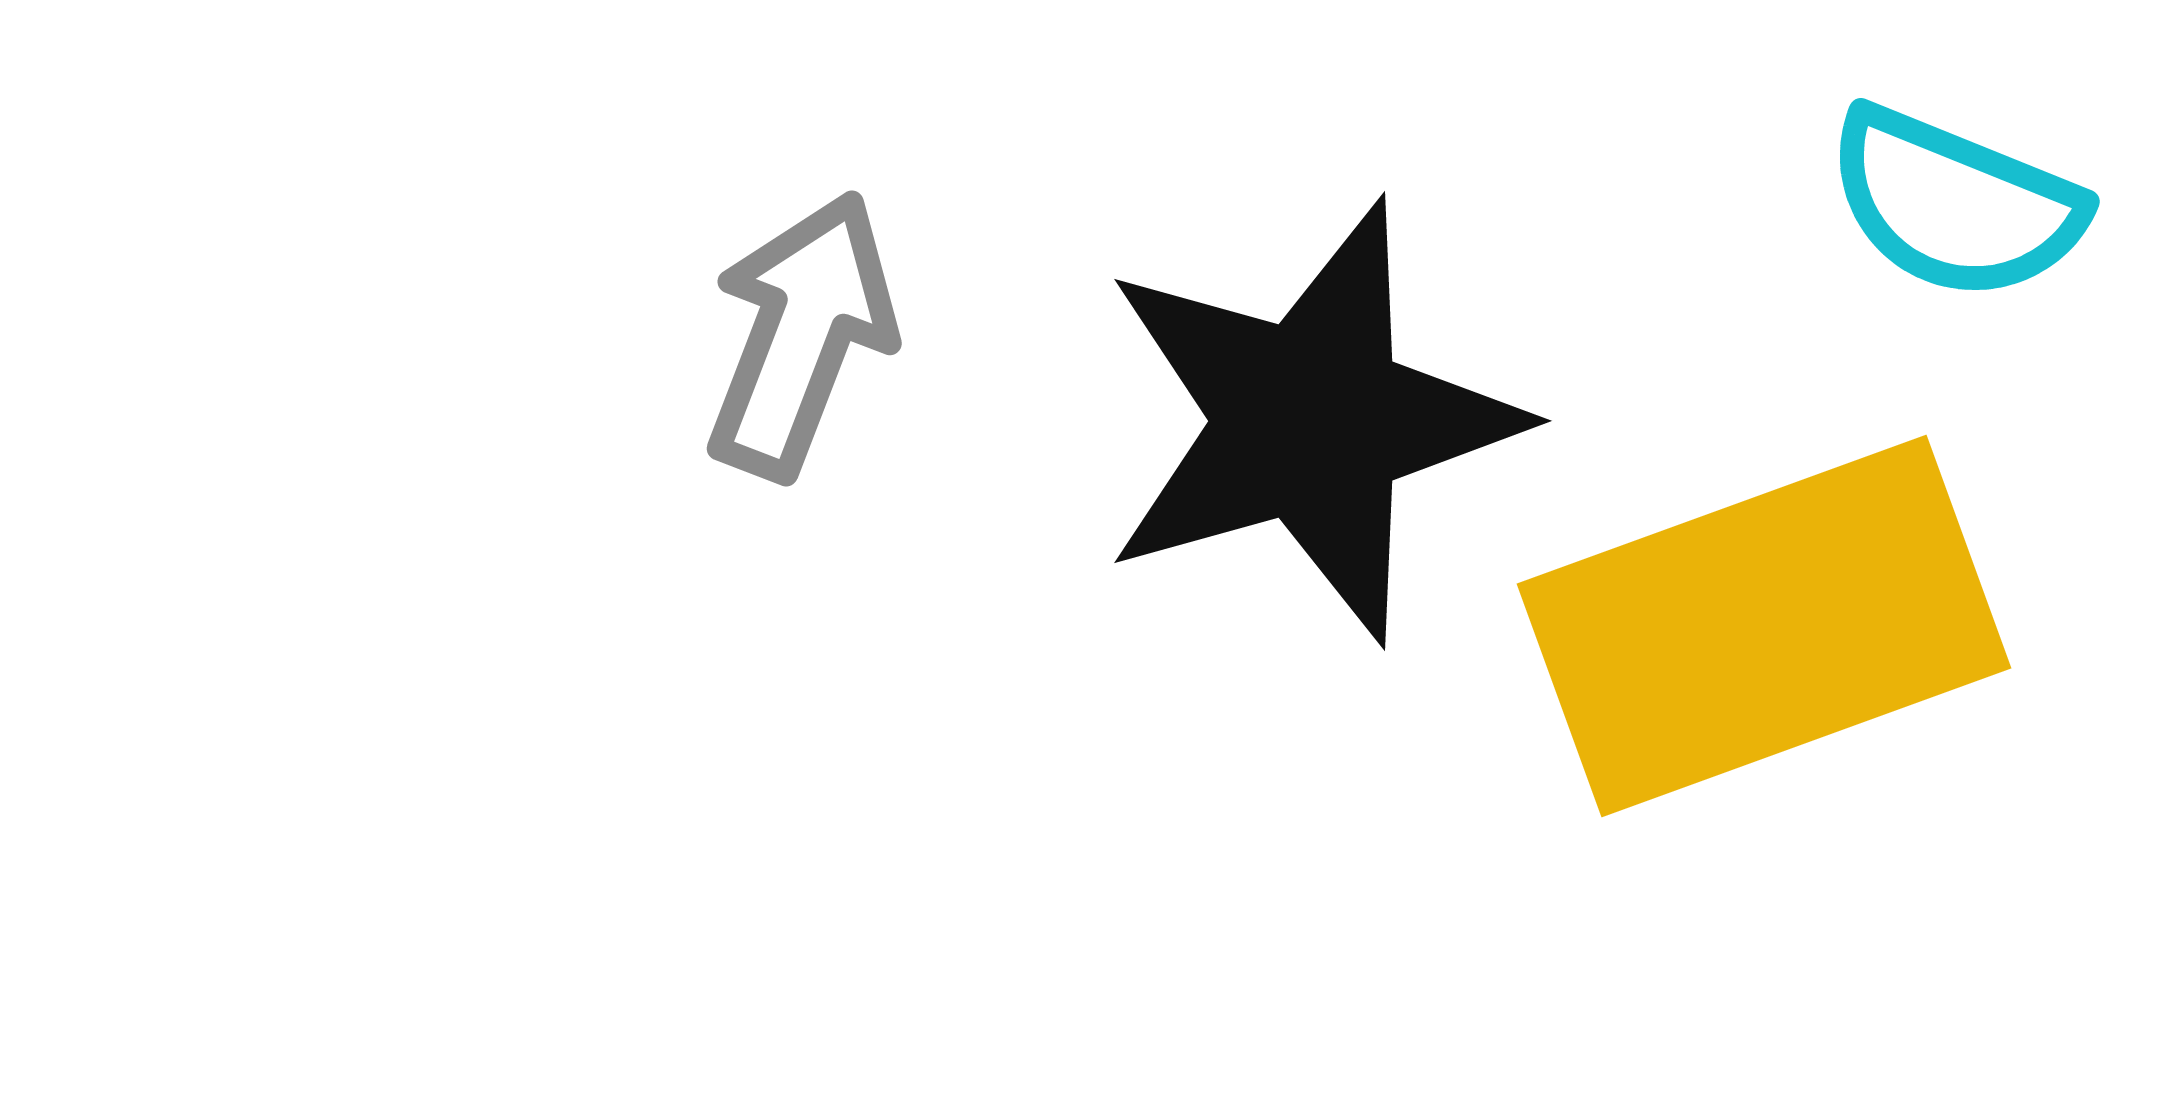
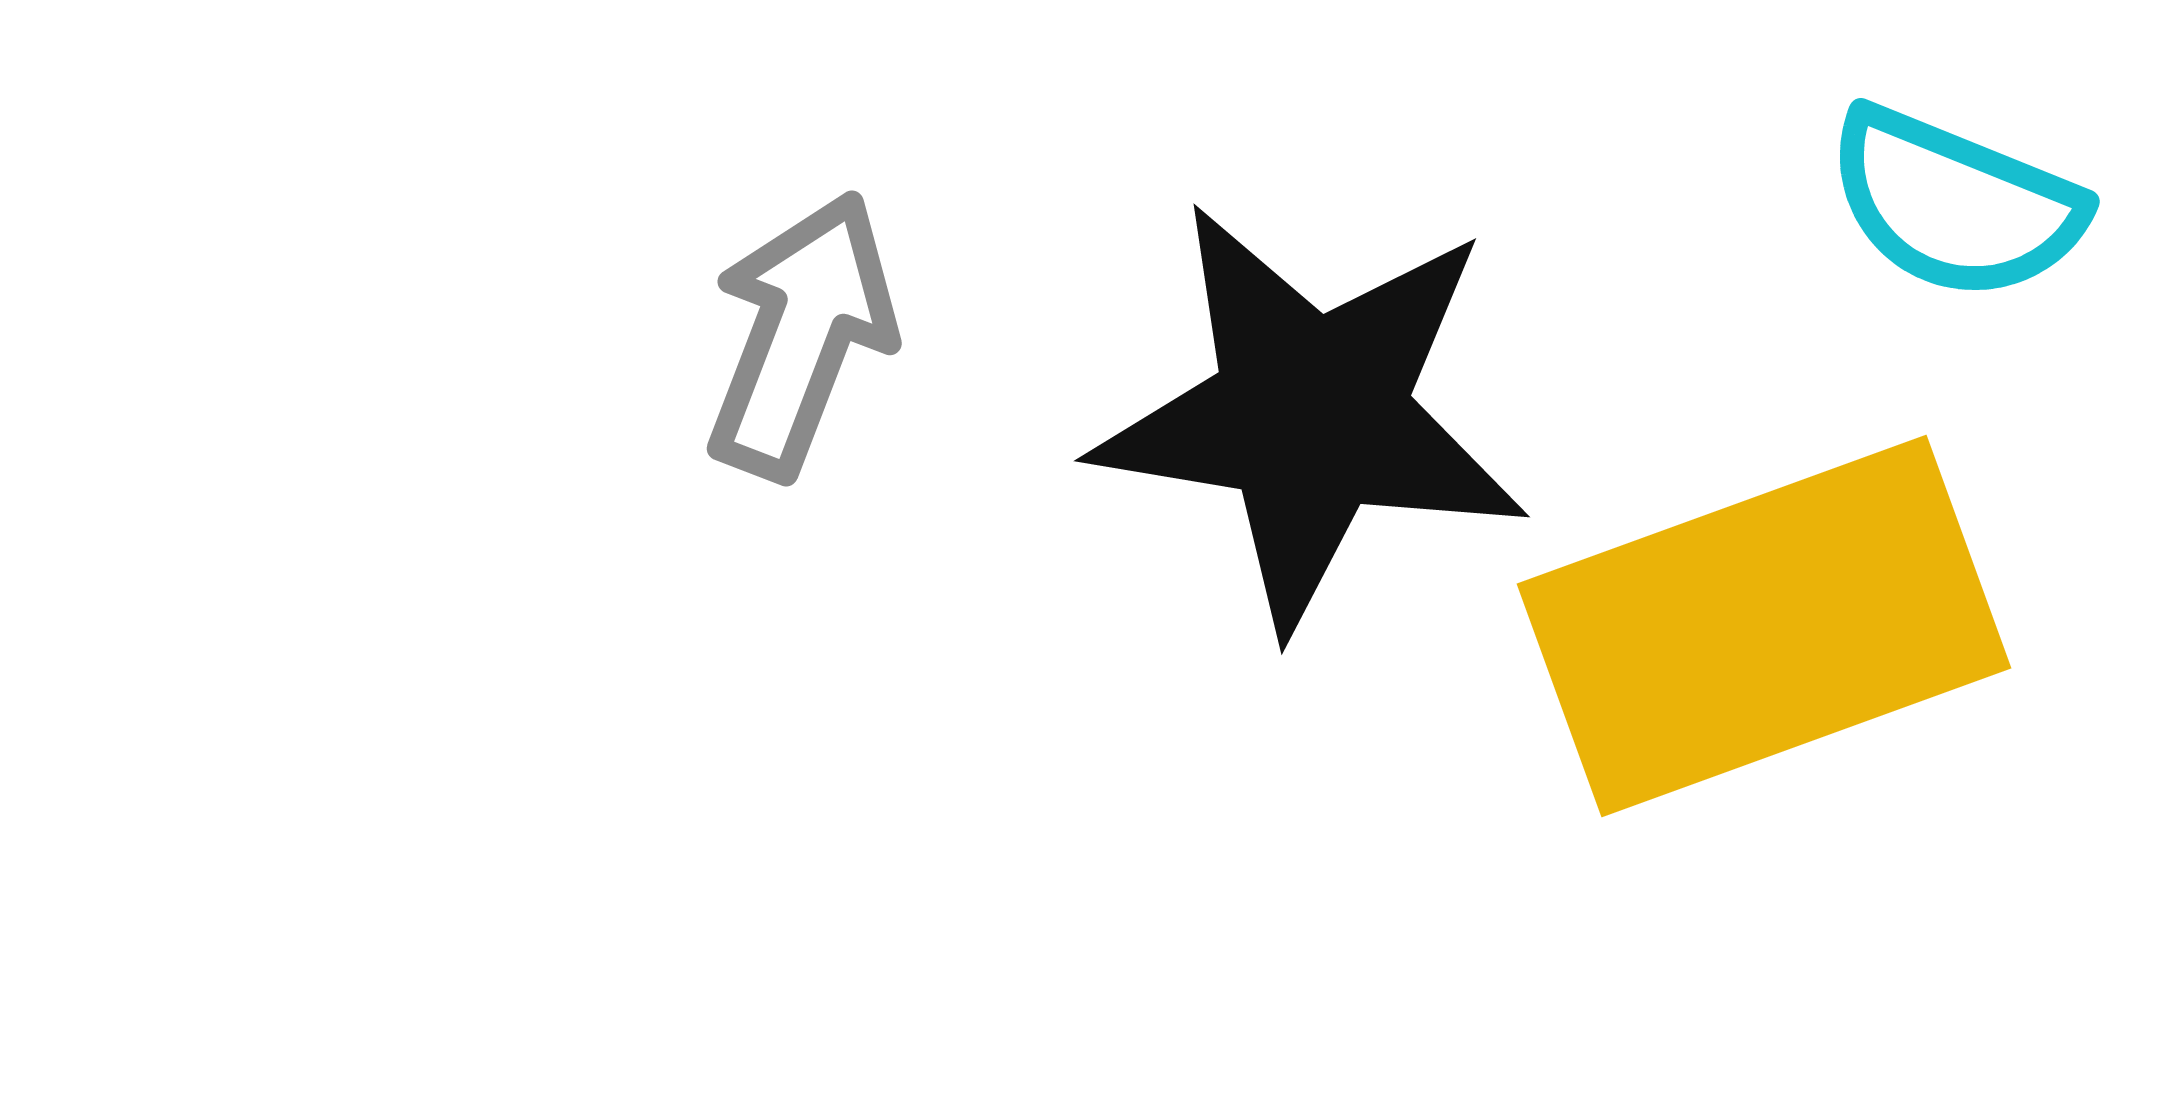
black star: moved 1 px right, 6 px up; rotated 25 degrees clockwise
